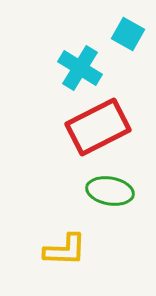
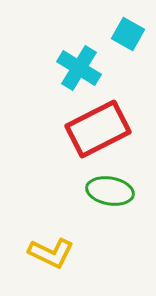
cyan cross: moved 1 px left
red rectangle: moved 2 px down
yellow L-shape: moved 14 px left, 3 px down; rotated 24 degrees clockwise
